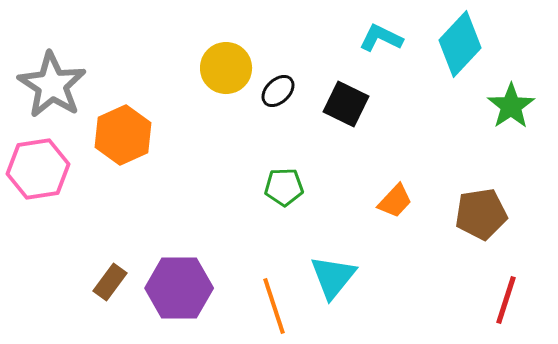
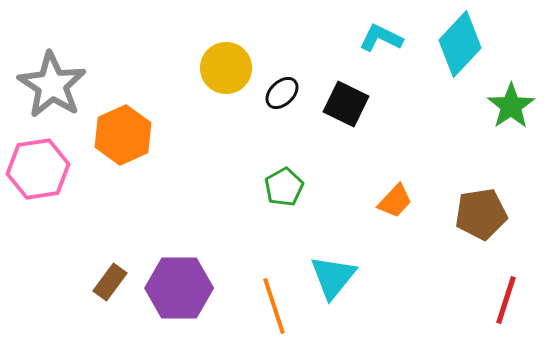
black ellipse: moved 4 px right, 2 px down
green pentagon: rotated 27 degrees counterclockwise
